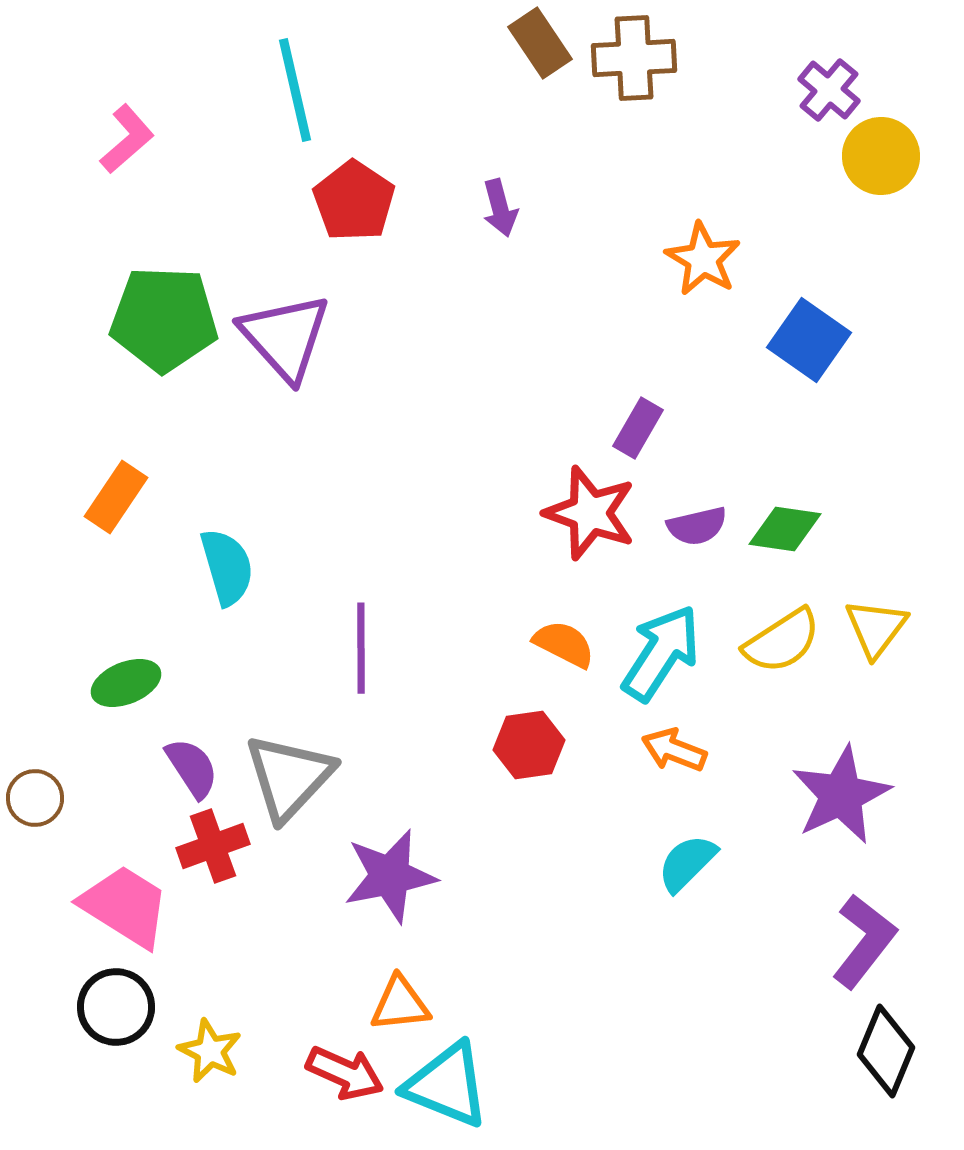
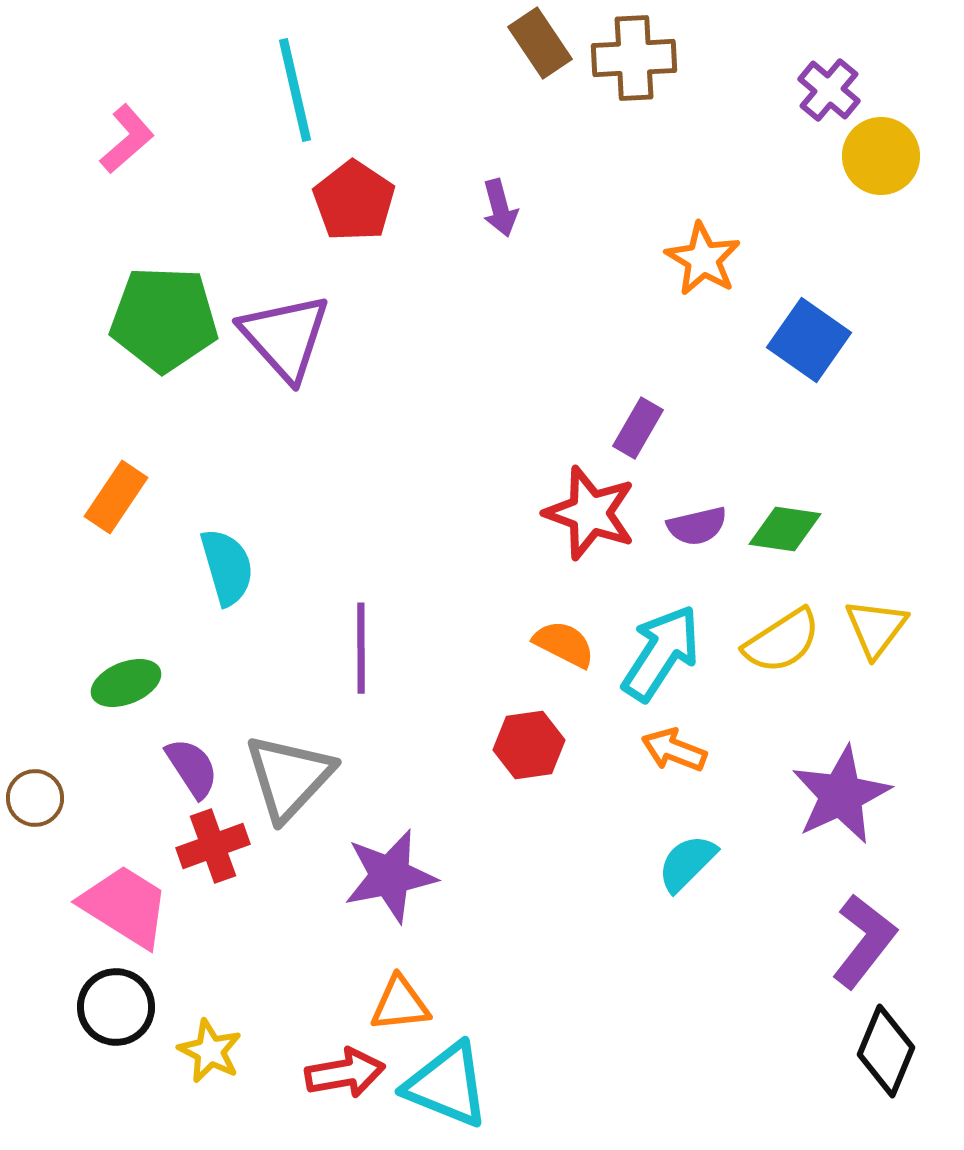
red arrow at (345, 1073): rotated 34 degrees counterclockwise
